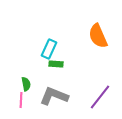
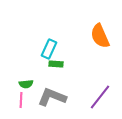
orange semicircle: moved 2 px right
green semicircle: rotated 96 degrees clockwise
gray L-shape: moved 2 px left, 1 px down
